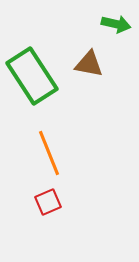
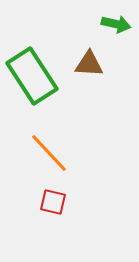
brown triangle: rotated 8 degrees counterclockwise
orange line: rotated 21 degrees counterclockwise
red square: moved 5 px right; rotated 36 degrees clockwise
